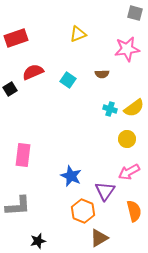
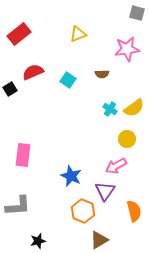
gray square: moved 2 px right
red rectangle: moved 3 px right, 4 px up; rotated 20 degrees counterclockwise
cyan cross: rotated 16 degrees clockwise
pink arrow: moved 13 px left, 6 px up
brown triangle: moved 2 px down
